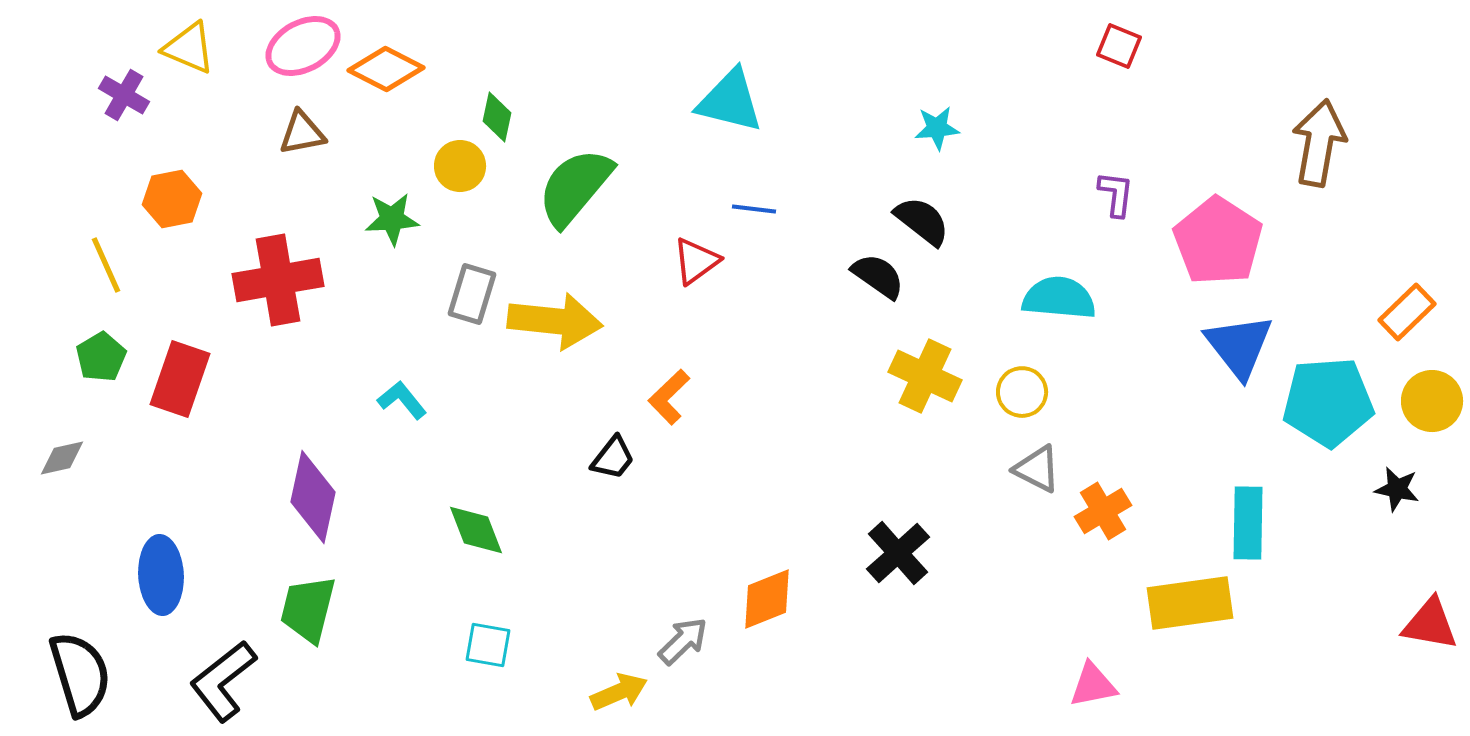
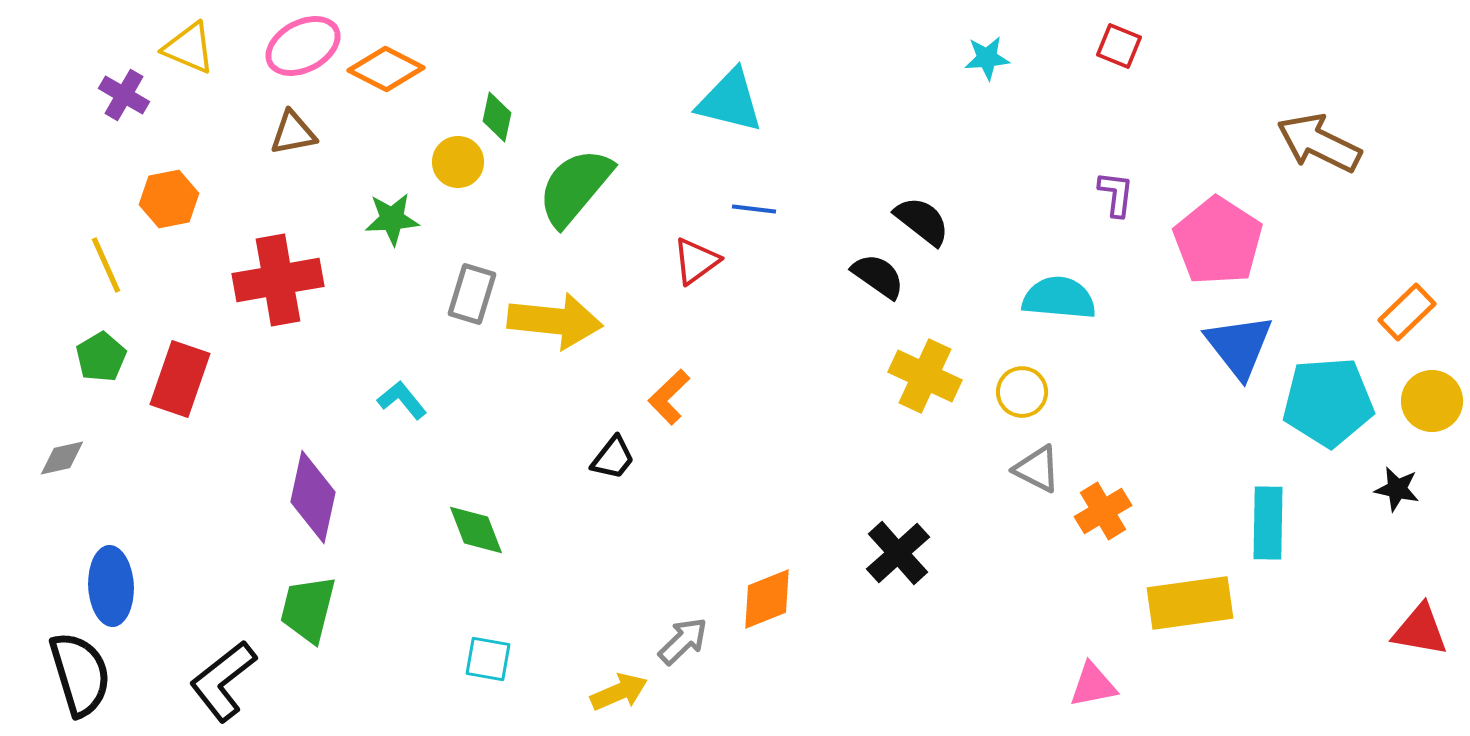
cyan star at (937, 128): moved 50 px right, 70 px up
brown triangle at (302, 133): moved 9 px left
brown arrow at (1319, 143): rotated 74 degrees counterclockwise
yellow circle at (460, 166): moved 2 px left, 4 px up
orange hexagon at (172, 199): moved 3 px left
cyan rectangle at (1248, 523): moved 20 px right
blue ellipse at (161, 575): moved 50 px left, 11 px down
red triangle at (1430, 624): moved 10 px left, 6 px down
cyan square at (488, 645): moved 14 px down
